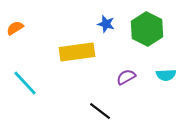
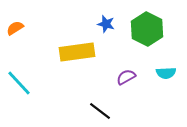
cyan semicircle: moved 2 px up
cyan line: moved 6 px left
